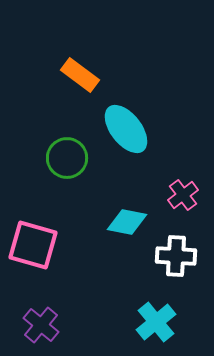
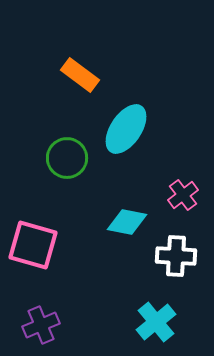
cyan ellipse: rotated 72 degrees clockwise
purple cross: rotated 27 degrees clockwise
